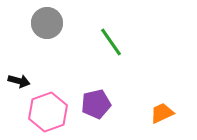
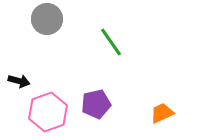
gray circle: moved 4 px up
